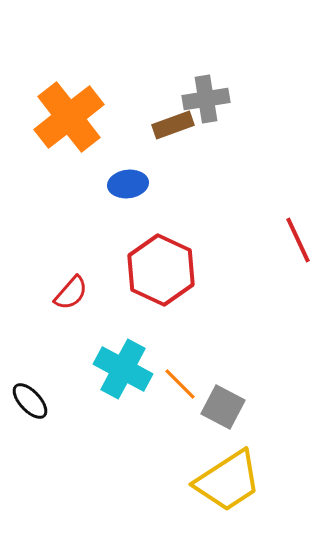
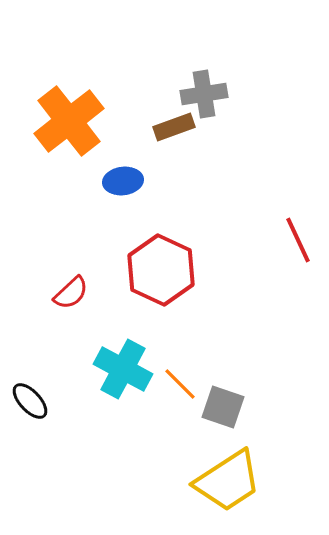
gray cross: moved 2 px left, 5 px up
orange cross: moved 4 px down
brown rectangle: moved 1 px right, 2 px down
blue ellipse: moved 5 px left, 3 px up
red semicircle: rotated 6 degrees clockwise
gray square: rotated 9 degrees counterclockwise
